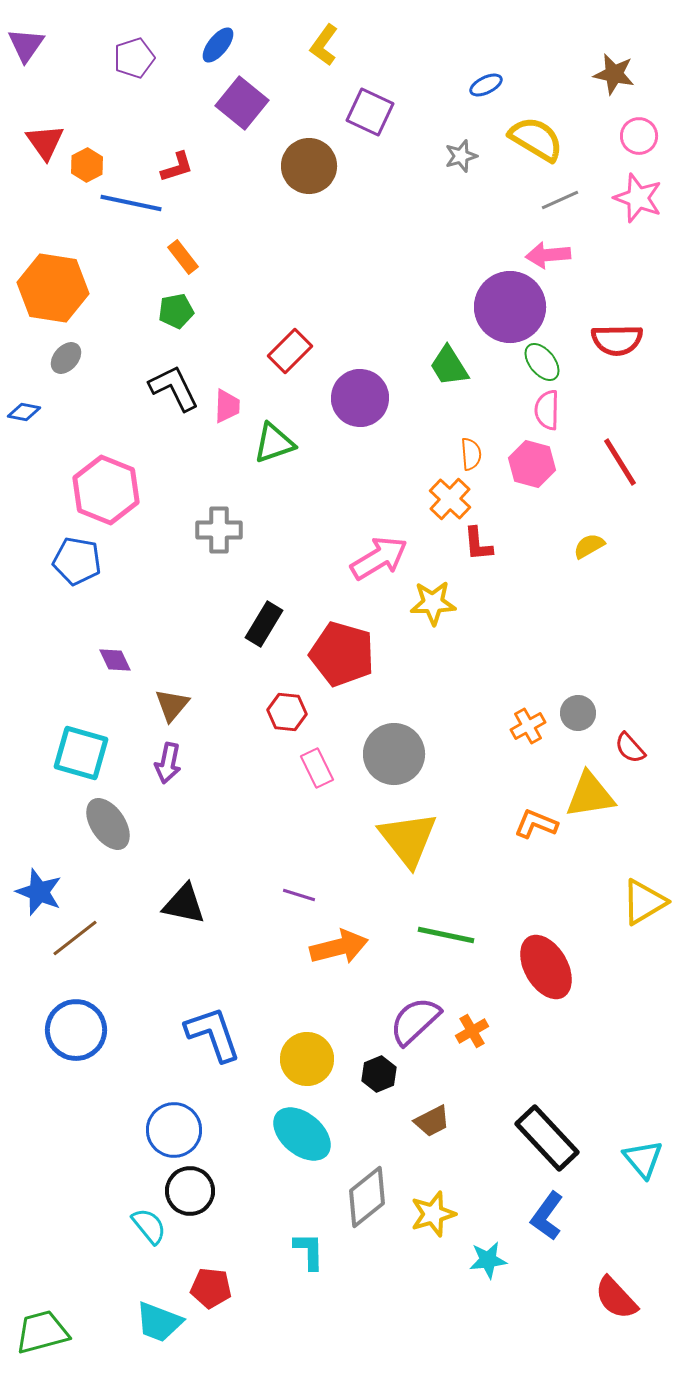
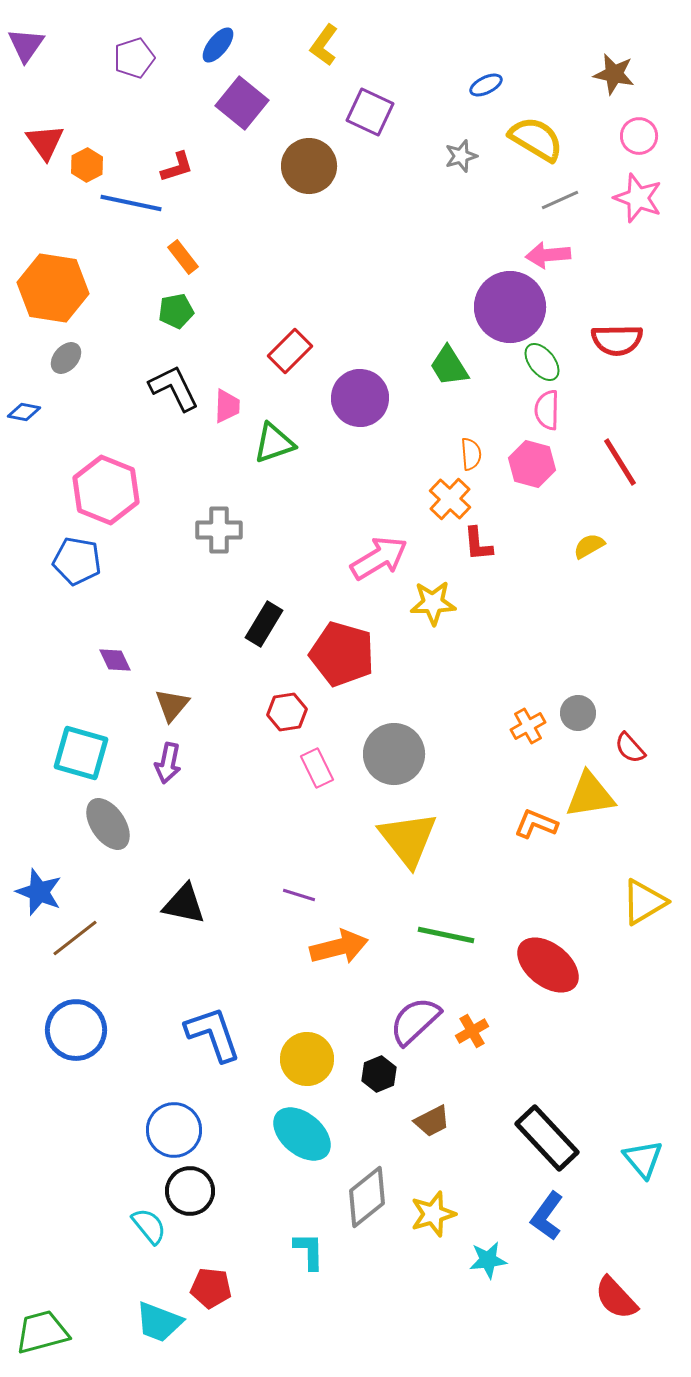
red hexagon at (287, 712): rotated 15 degrees counterclockwise
red ellipse at (546, 967): moved 2 px right, 2 px up; rotated 22 degrees counterclockwise
